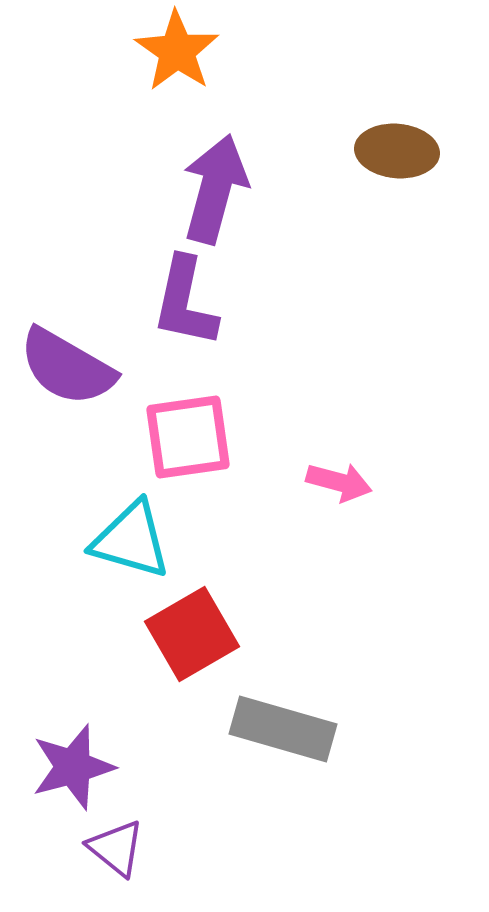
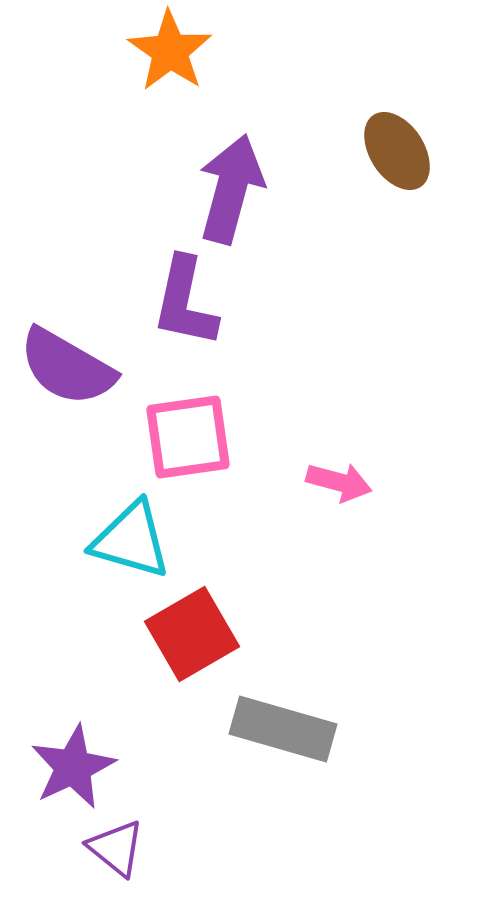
orange star: moved 7 px left
brown ellipse: rotated 52 degrees clockwise
purple arrow: moved 16 px right
purple star: rotated 10 degrees counterclockwise
